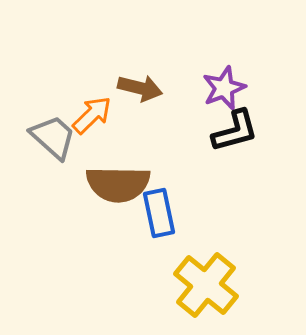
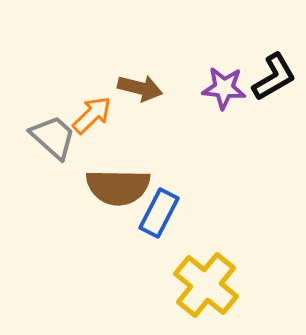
purple star: rotated 27 degrees clockwise
black L-shape: moved 39 px right, 54 px up; rotated 15 degrees counterclockwise
brown semicircle: moved 3 px down
blue rectangle: rotated 39 degrees clockwise
